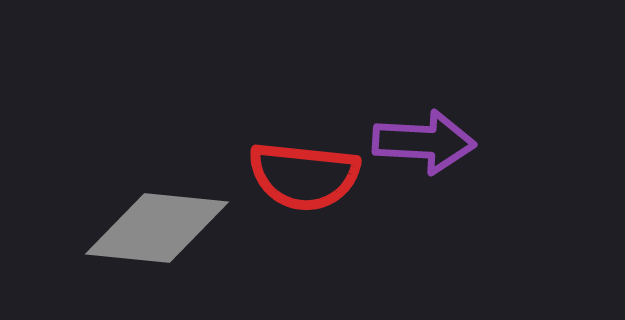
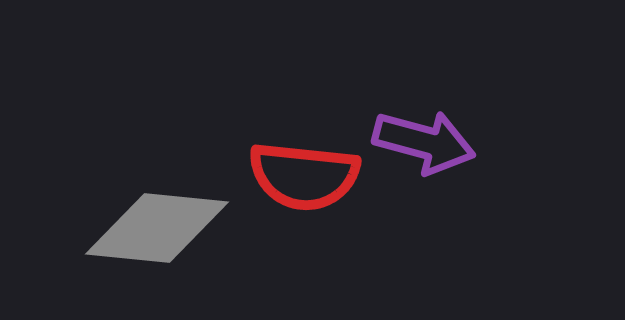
purple arrow: rotated 12 degrees clockwise
